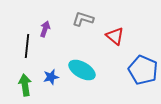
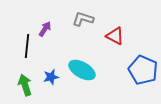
purple arrow: rotated 14 degrees clockwise
red triangle: rotated 12 degrees counterclockwise
green arrow: rotated 10 degrees counterclockwise
